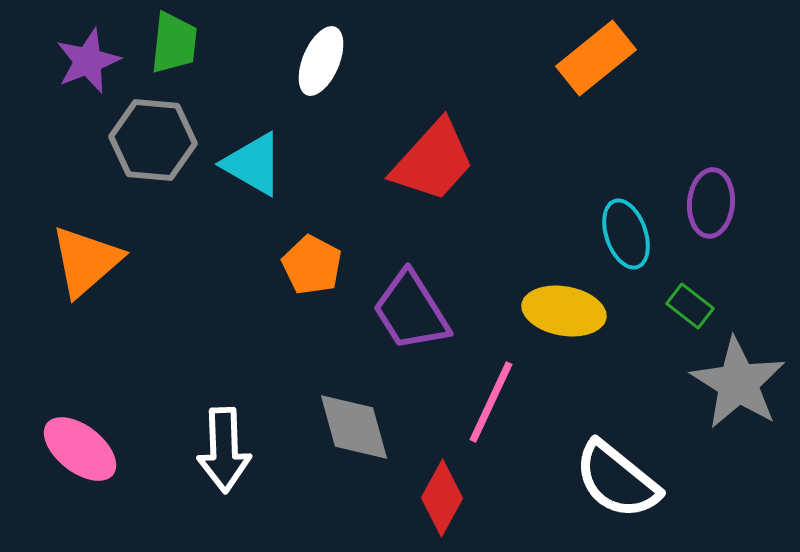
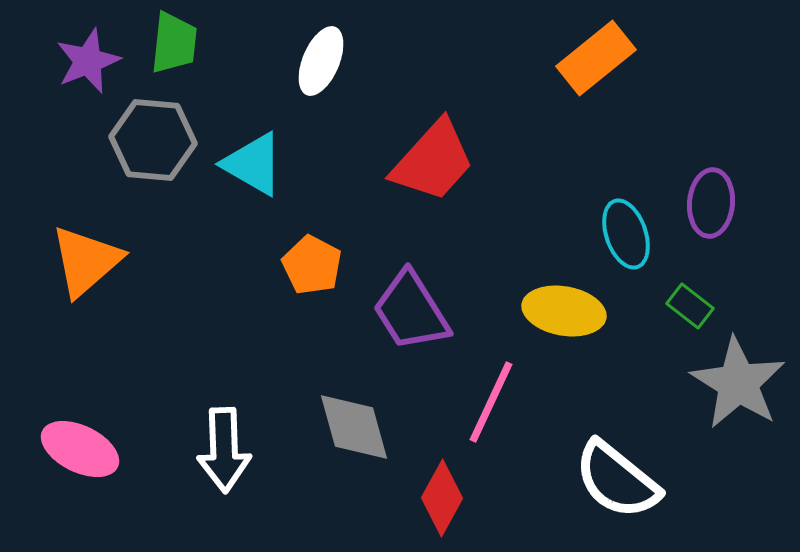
pink ellipse: rotated 12 degrees counterclockwise
